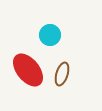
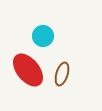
cyan circle: moved 7 px left, 1 px down
